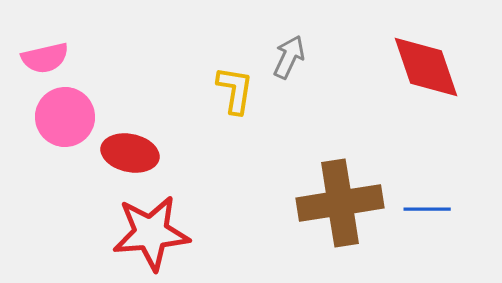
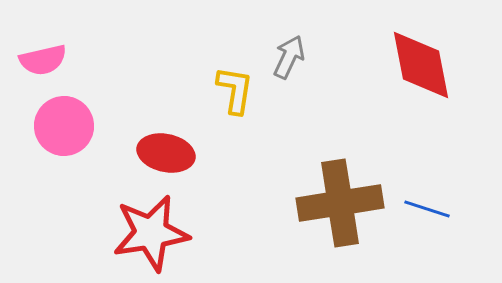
pink semicircle: moved 2 px left, 2 px down
red diamond: moved 5 px left, 2 px up; rotated 8 degrees clockwise
pink circle: moved 1 px left, 9 px down
red ellipse: moved 36 px right
blue line: rotated 18 degrees clockwise
red star: rotated 4 degrees counterclockwise
